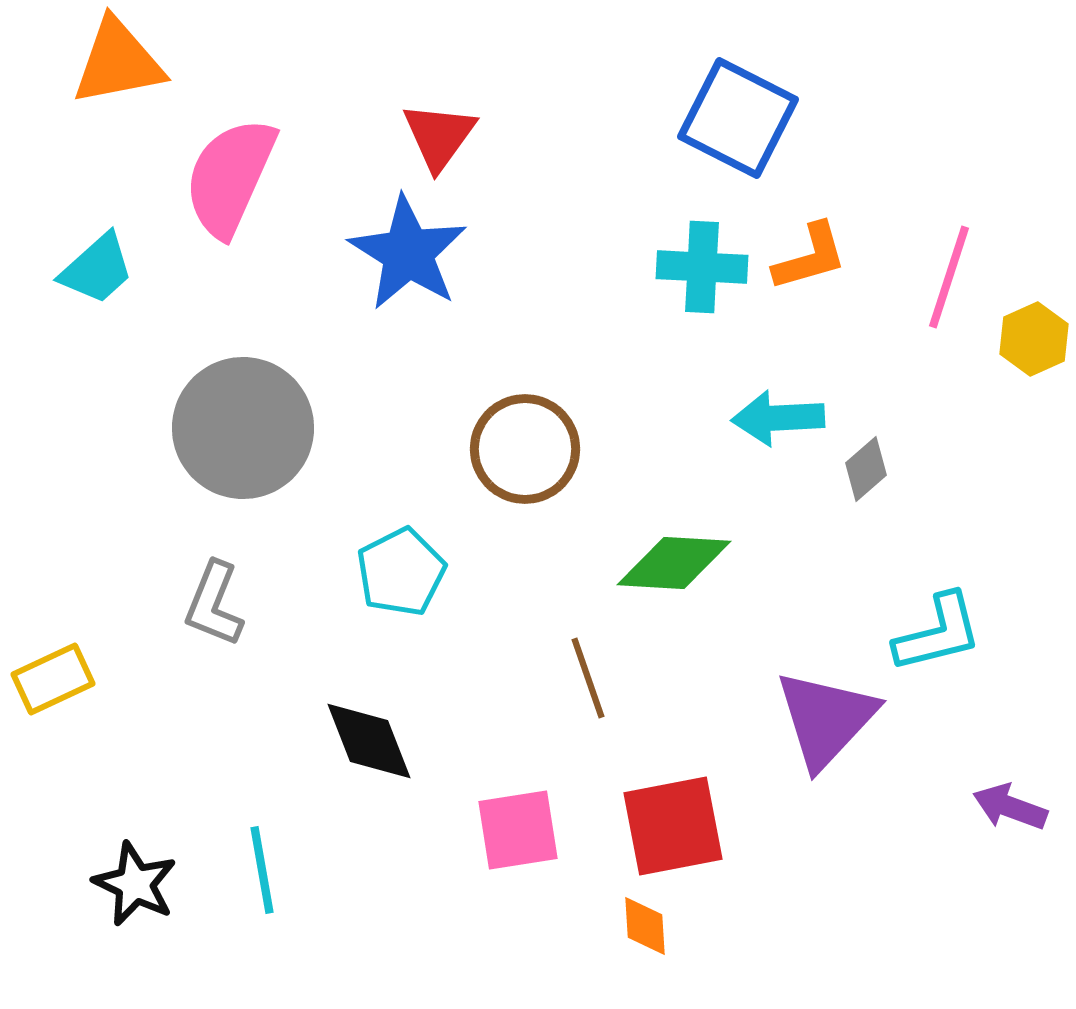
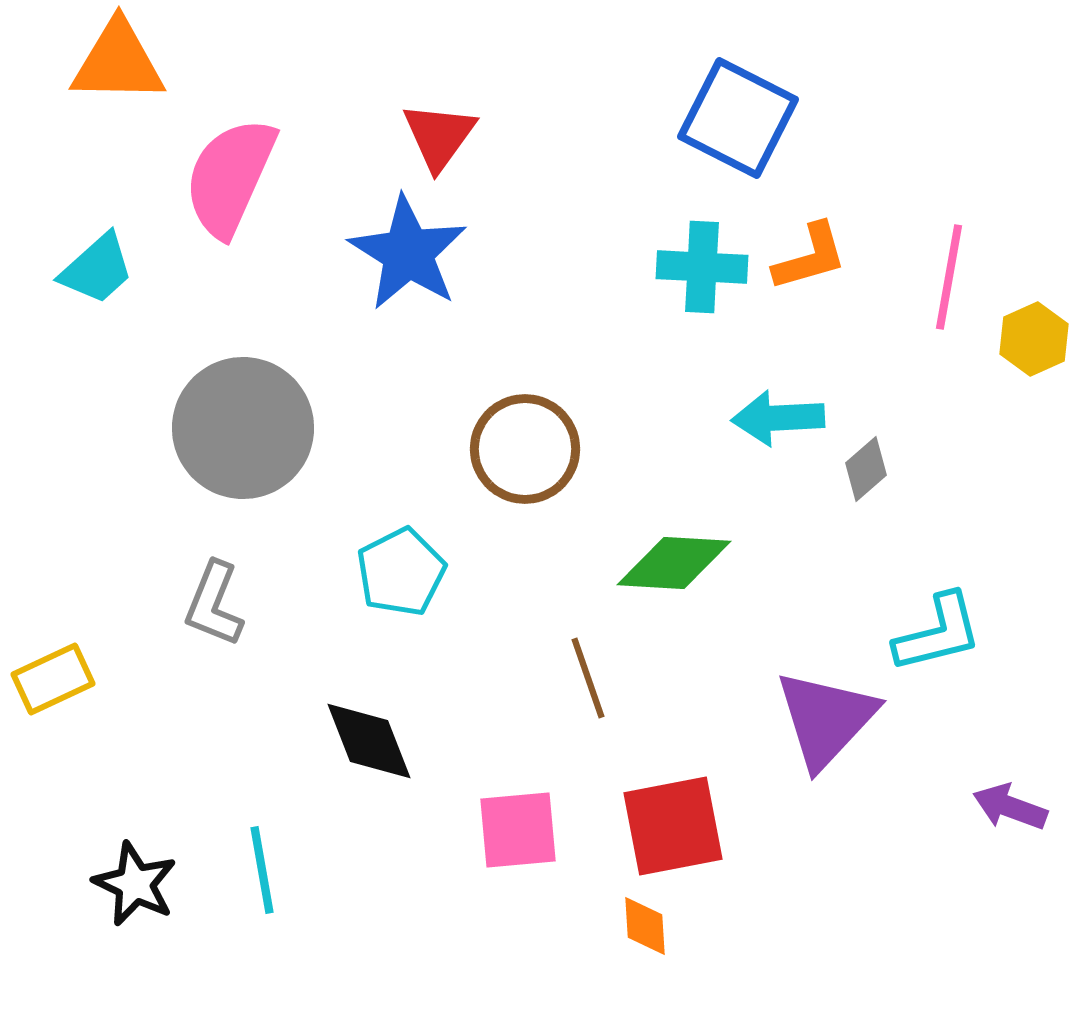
orange triangle: rotated 12 degrees clockwise
pink line: rotated 8 degrees counterclockwise
pink square: rotated 4 degrees clockwise
